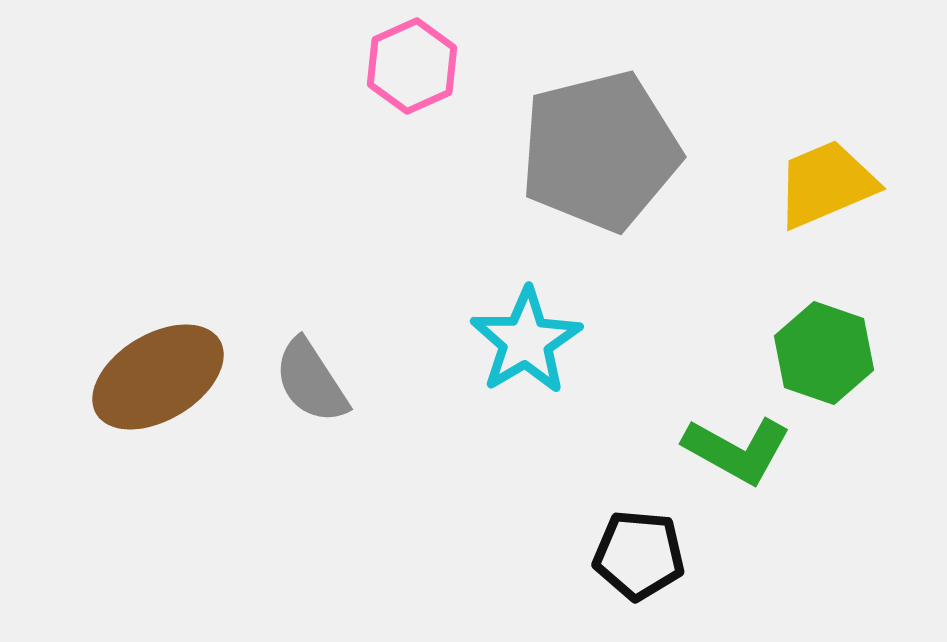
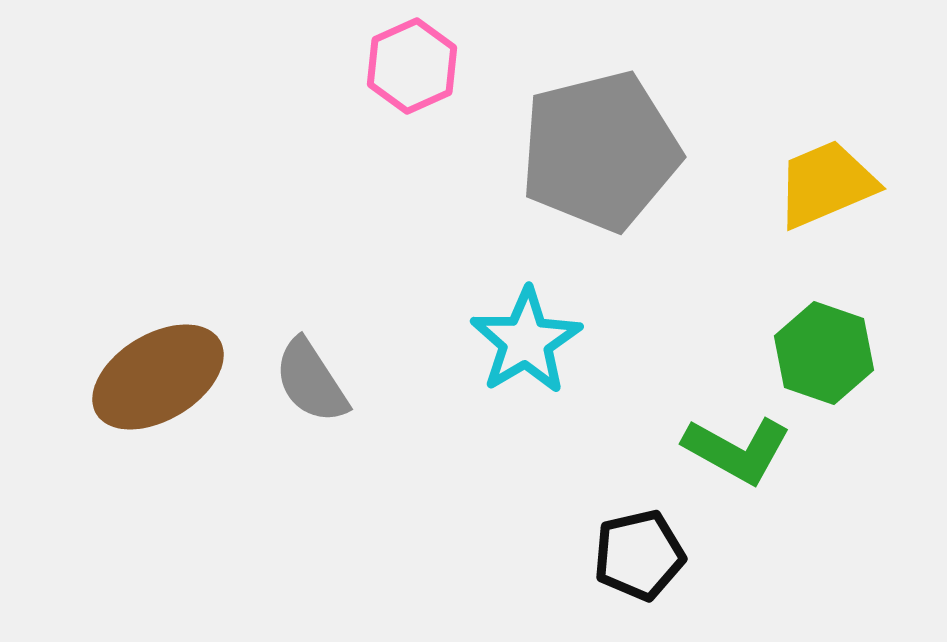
black pentagon: rotated 18 degrees counterclockwise
